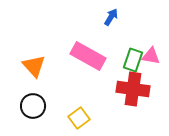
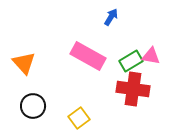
green rectangle: moved 2 px left, 1 px down; rotated 40 degrees clockwise
orange triangle: moved 10 px left, 3 px up
